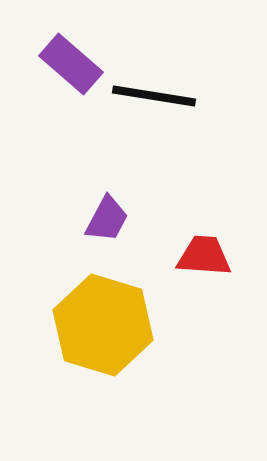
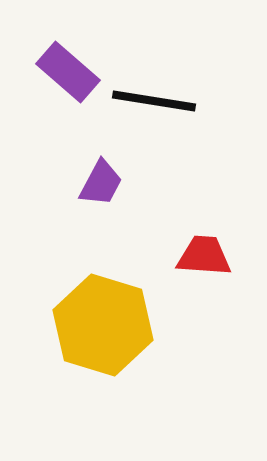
purple rectangle: moved 3 px left, 8 px down
black line: moved 5 px down
purple trapezoid: moved 6 px left, 36 px up
